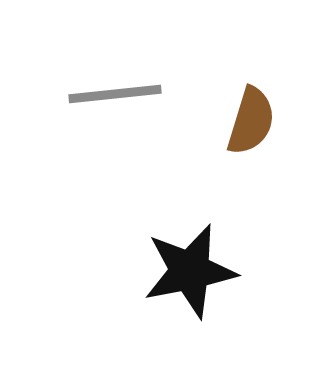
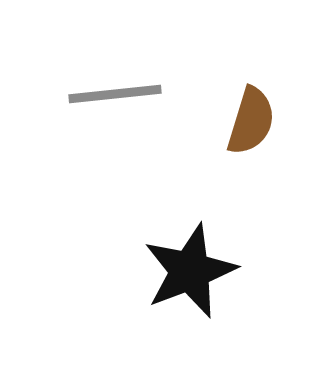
black star: rotated 10 degrees counterclockwise
